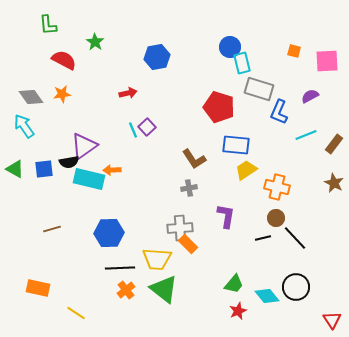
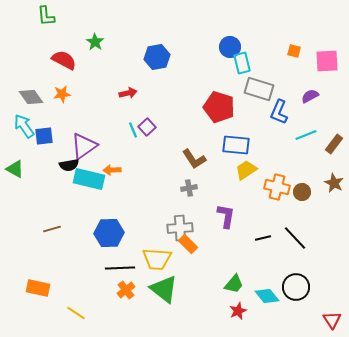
green L-shape at (48, 25): moved 2 px left, 9 px up
black semicircle at (69, 162): moved 3 px down
blue square at (44, 169): moved 33 px up
brown circle at (276, 218): moved 26 px right, 26 px up
